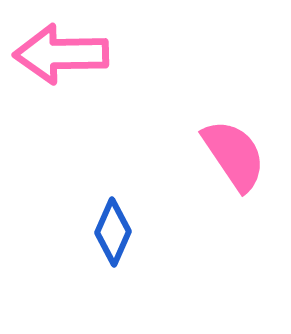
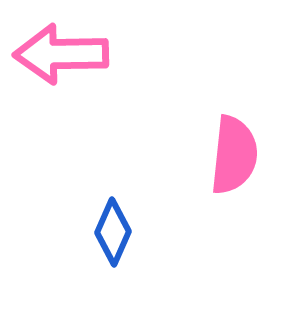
pink semicircle: rotated 40 degrees clockwise
